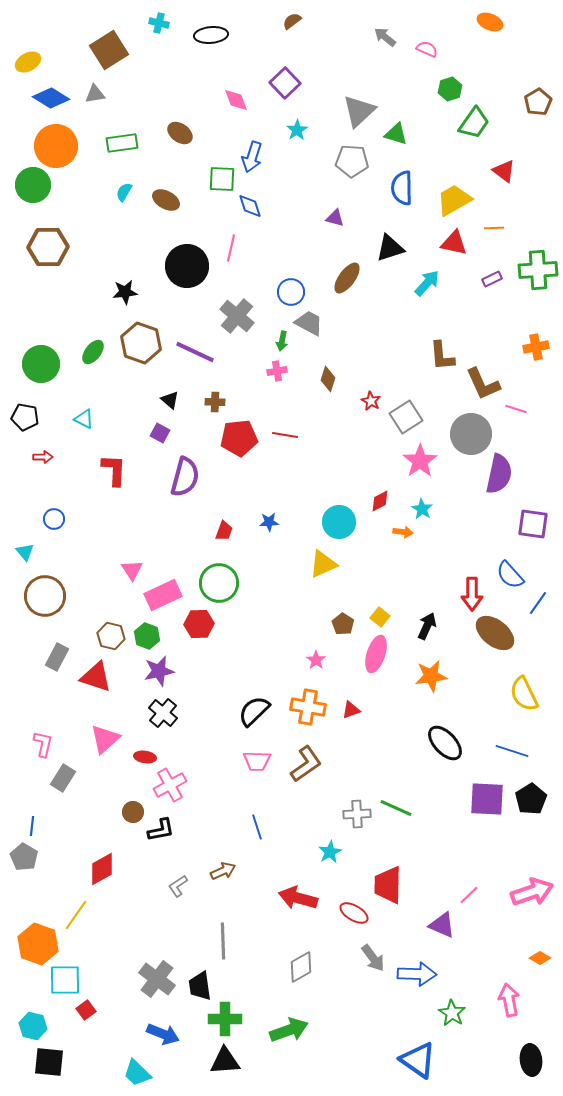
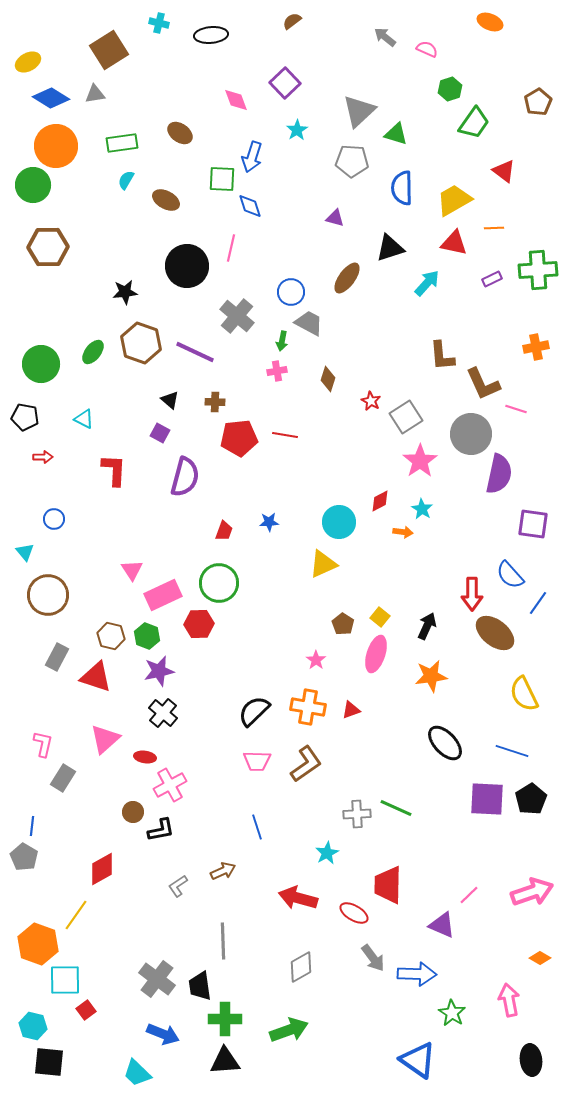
cyan semicircle at (124, 192): moved 2 px right, 12 px up
brown circle at (45, 596): moved 3 px right, 1 px up
cyan star at (330, 852): moved 3 px left, 1 px down
